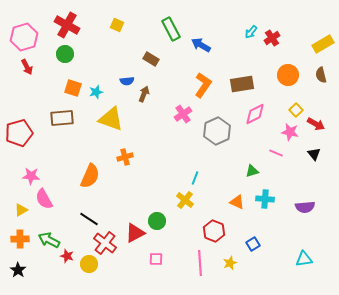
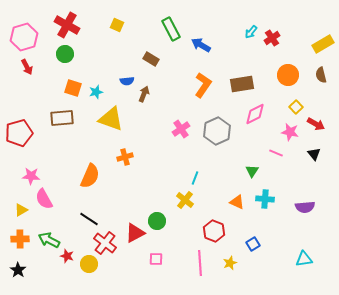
yellow square at (296, 110): moved 3 px up
pink cross at (183, 114): moved 2 px left, 15 px down
green triangle at (252, 171): rotated 40 degrees counterclockwise
